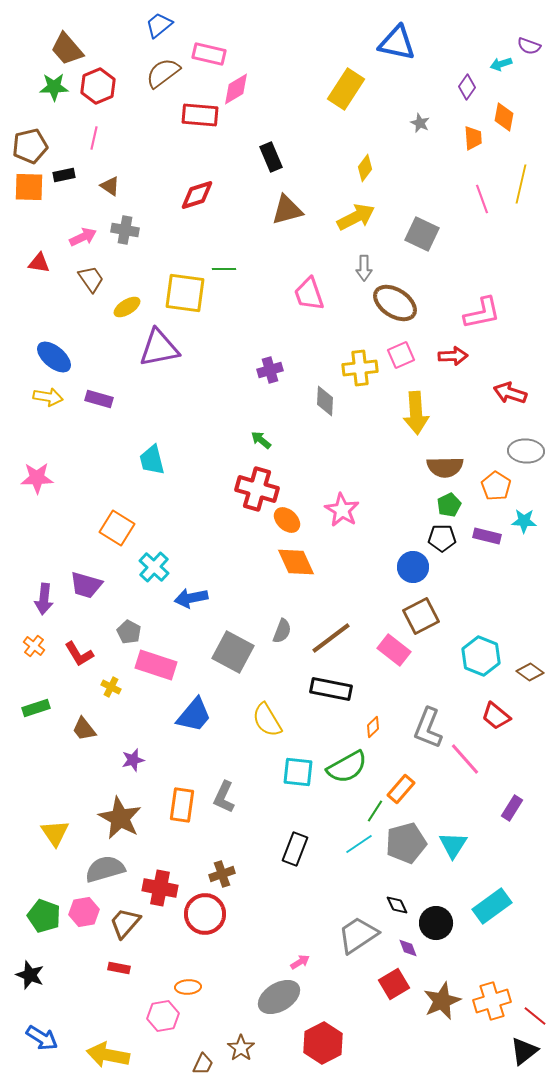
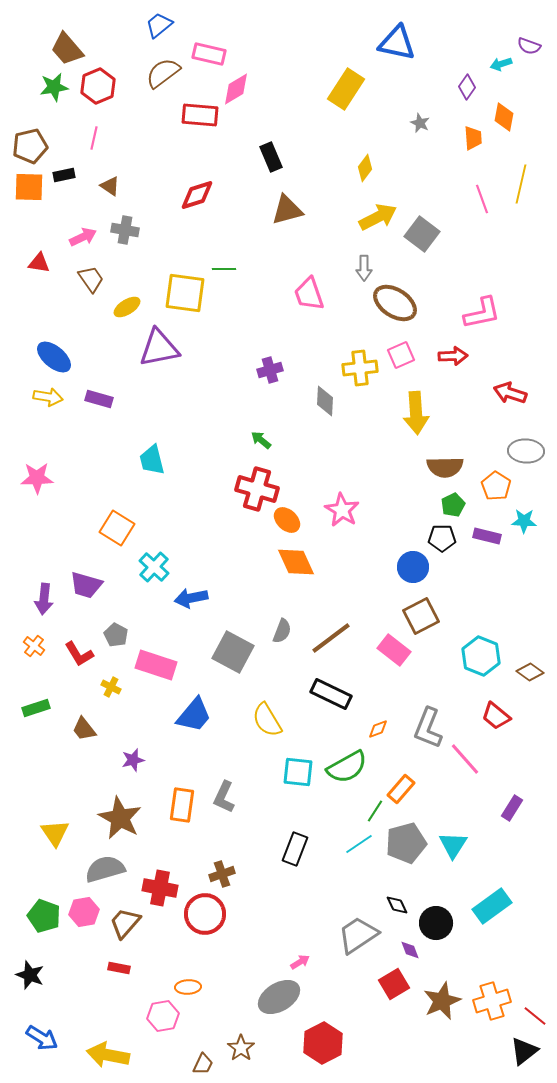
green star at (54, 87): rotated 8 degrees counterclockwise
yellow arrow at (356, 217): moved 22 px right
gray square at (422, 234): rotated 12 degrees clockwise
green pentagon at (449, 505): moved 4 px right
gray pentagon at (129, 632): moved 13 px left, 3 px down
black rectangle at (331, 689): moved 5 px down; rotated 15 degrees clockwise
orange diamond at (373, 727): moved 5 px right, 2 px down; rotated 25 degrees clockwise
purple diamond at (408, 948): moved 2 px right, 2 px down
